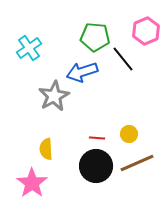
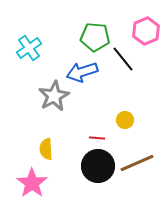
yellow circle: moved 4 px left, 14 px up
black circle: moved 2 px right
